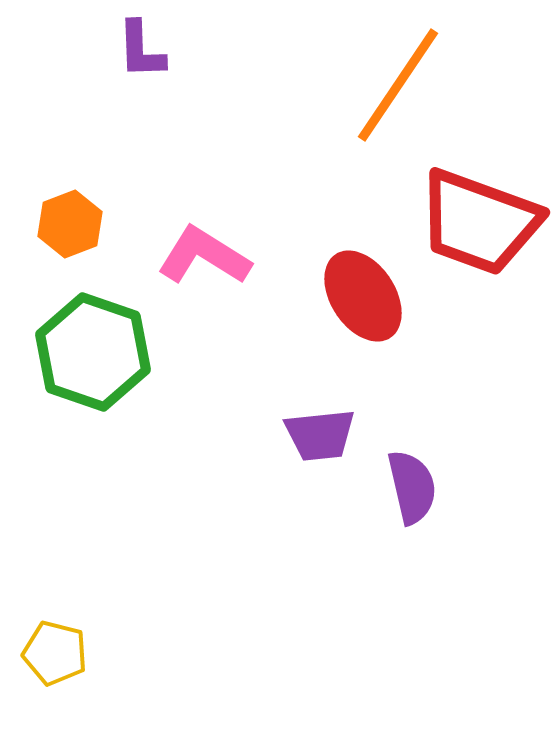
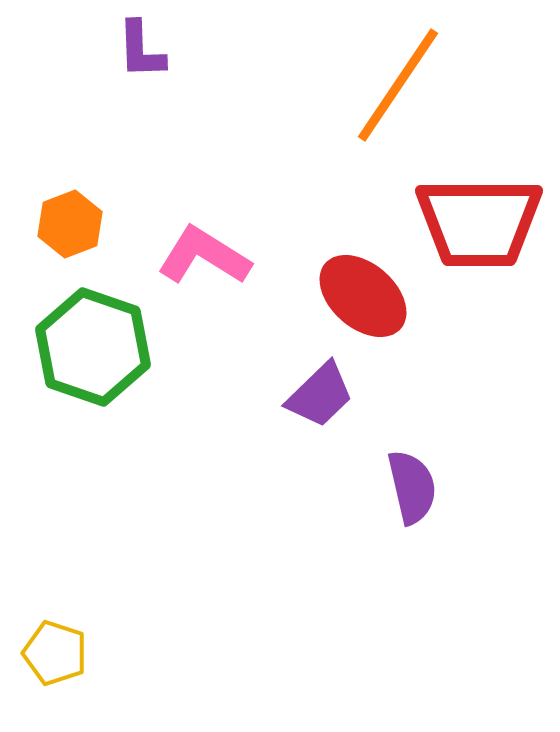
red trapezoid: rotated 20 degrees counterclockwise
red ellipse: rotated 16 degrees counterclockwise
green hexagon: moved 5 px up
purple trapezoid: moved 40 px up; rotated 38 degrees counterclockwise
yellow pentagon: rotated 4 degrees clockwise
